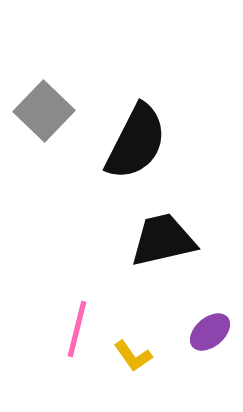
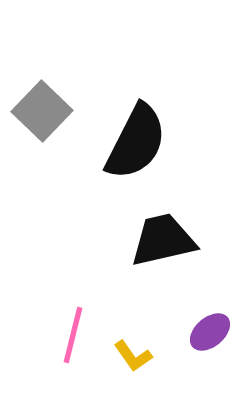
gray square: moved 2 px left
pink line: moved 4 px left, 6 px down
